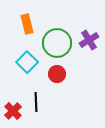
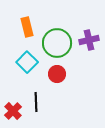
orange rectangle: moved 3 px down
purple cross: rotated 18 degrees clockwise
